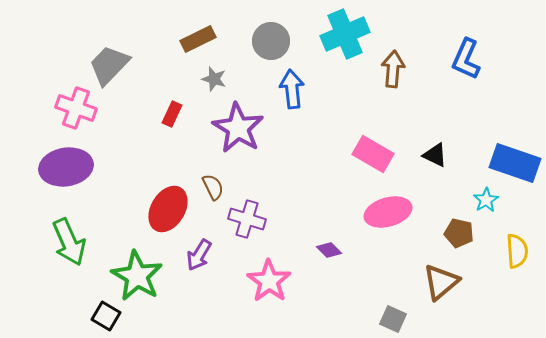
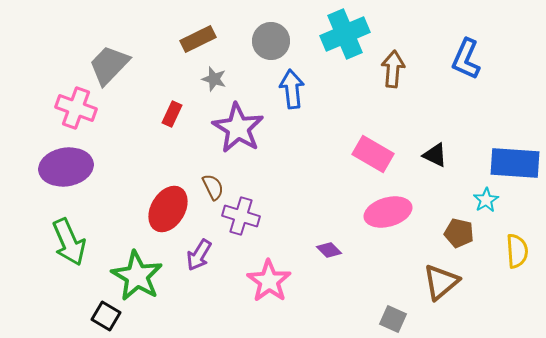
blue rectangle: rotated 15 degrees counterclockwise
purple cross: moved 6 px left, 3 px up
